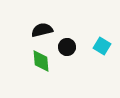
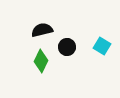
green diamond: rotated 30 degrees clockwise
